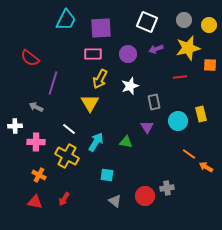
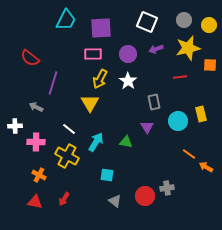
white star: moved 2 px left, 5 px up; rotated 18 degrees counterclockwise
